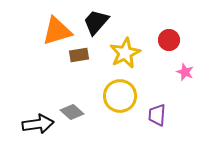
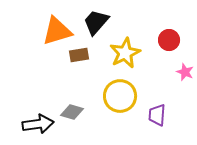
gray diamond: rotated 25 degrees counterclockwise
